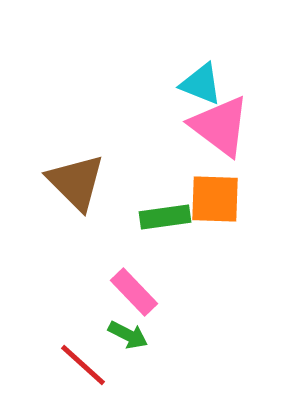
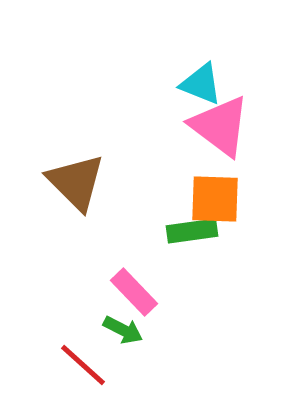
green rectangle: moved 27 px right, 14 px down
green arrow: moved 5 px left, 5 px up
